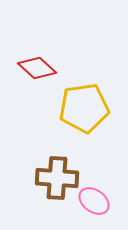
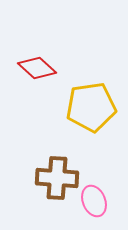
yellow pentagon: moved 7 px right, 1 px up
pink ellipse: rotated 32 degrees clockwise
